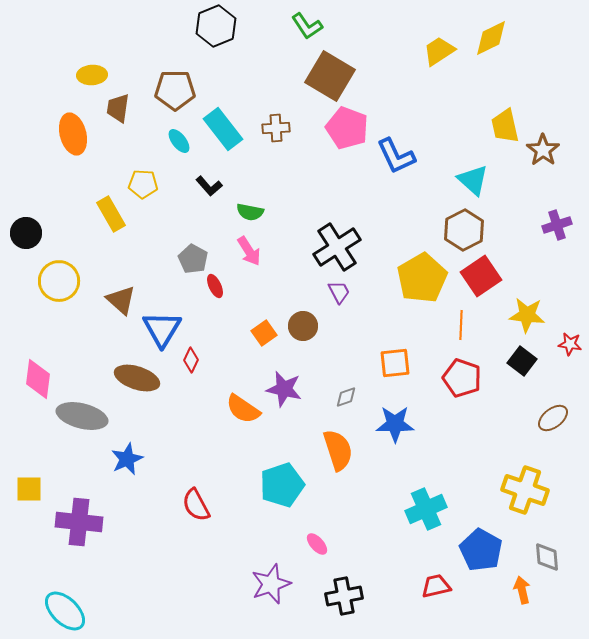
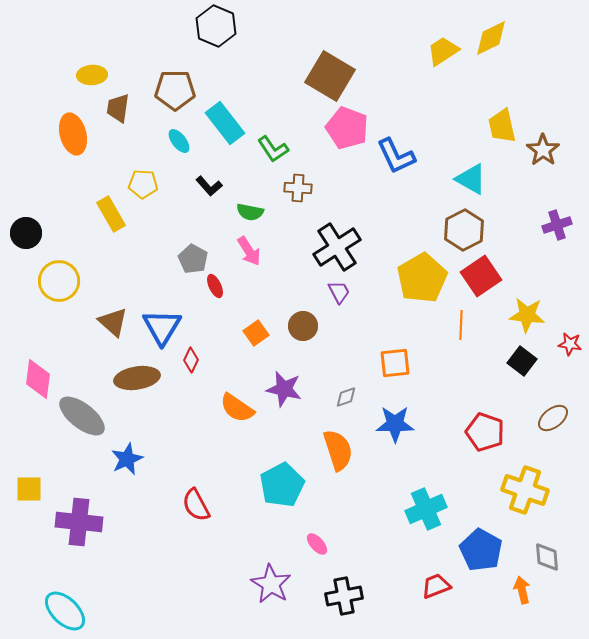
black hexagon at (216, 26): rotated 15 degrees counterclockwise
green L-shape at (307, 26): moved 34 px left, 123 px down
yellow trapezoid at (439, 51): moved 4 px right
yellow trapezoid at (505, 126): moved 3 px left
brown cross at (276, 128): moved 22 px right, 60 px down; rotated 8 degrees clockwise
cyan rectangle at (223, 129): moved 2 px right, 6 px up
cyan triangle at (473, 180): moved 2 px left, 1 px up; rotated 12 degrees counterclockwise
brown triangle at (121, 300): moved 8 px left, 22 px down
blue triangle at (162, 329): moved 2 px up
orange square at (264, 333): moved 8 px left
brown ellipse at (137, 378): rotated 27 degrees counterclockwise
red pentagon at (462, 378): moved 23 px right, 54 px down
orange semicircle at (243, 409): moved 6 px left, 1 px up
gray ellipse at (82, 416): rotated 24 degrees clockwise
cyan pentagon at (282, 485): rotated 9 degrees counterclockwise
purple star at (271, 584): rotated 21 degrees counterclockwise
red trapezoid at (436, 586): rotated 8 degrees counterclockwise
